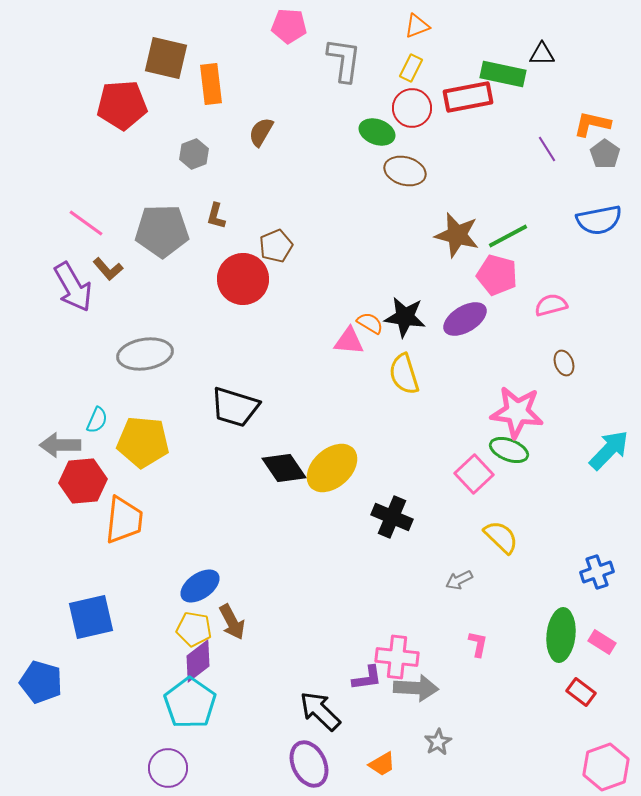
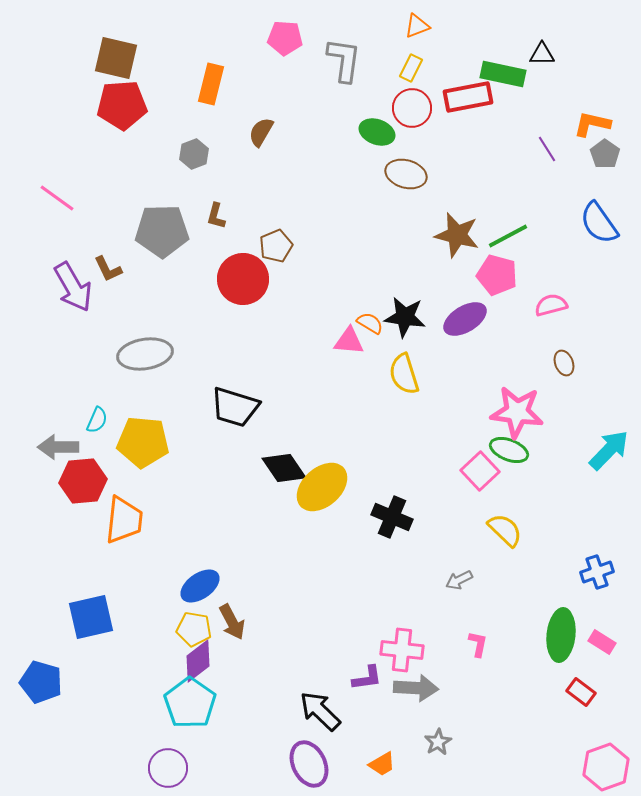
pink pentagon at (289, 26): moved 4 px left, 12 px down
brown square at (166, 58): moved 50 px left
orange rectangle at (211, 84): rotated 21 degrees clockwise
brown ellipse at (405, 171): moved 1 px right, 3 px down
blue semicircle at (599, 220): moved 3 px down; rotated 66 degrees clockwise
pink line at (86, 223): moved 29 px left, 25 px up
brown L-shape at (108, 269): rotated 16 degrees clockwise
gray arrow at (60, 445): moved 2 px left, 2 px down
yellow ellipse at (332, 468): moved 10 px left, 19 px down
pink square at (474, 474): moved 6 px right, 3 px up
yellow semicircle at (501, 537): moved 4 px right, 7 px up
pink cross at (397, 657): moved 5 px right, 7 px up
